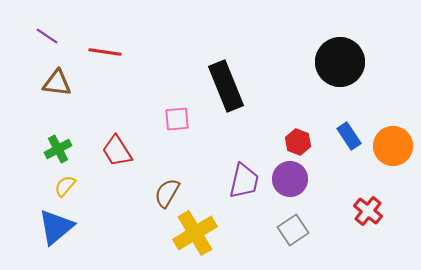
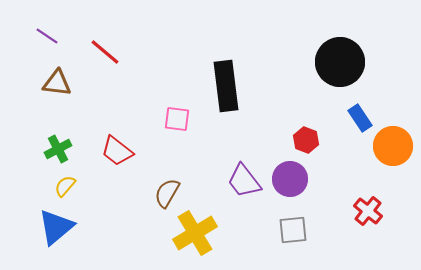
red line: rotated 32 degrees clockwise
black rectangle: rotated 15 degrees clockwise
pink square: rotated 12 degrees clockwise
blue rectangle: moved 11 px right, 18 px up
red hexagon: moved 8 px right, 2 px up
red trapezoid: rotated 20 degrees counterclockwise
purple trapezoid: rotated 129 degrees clockwise
gray square: rotated 28 degrees clockwise
